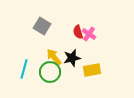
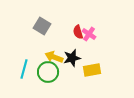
yellow arrow: rotated 30 degrees counterclockwise
green circle: moved 2 px left
